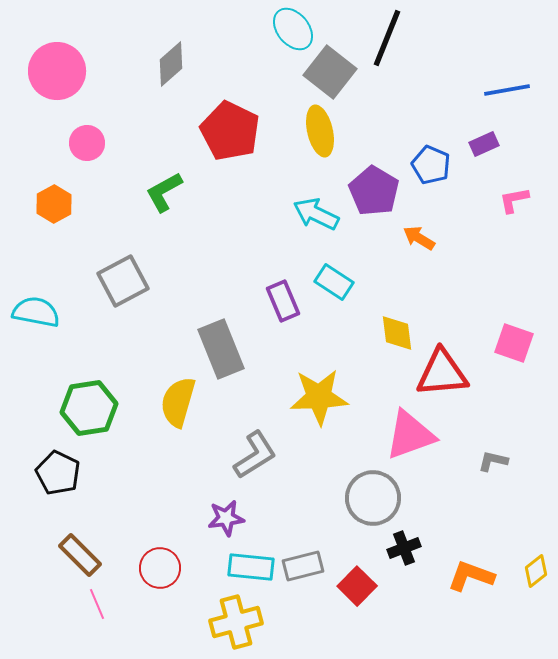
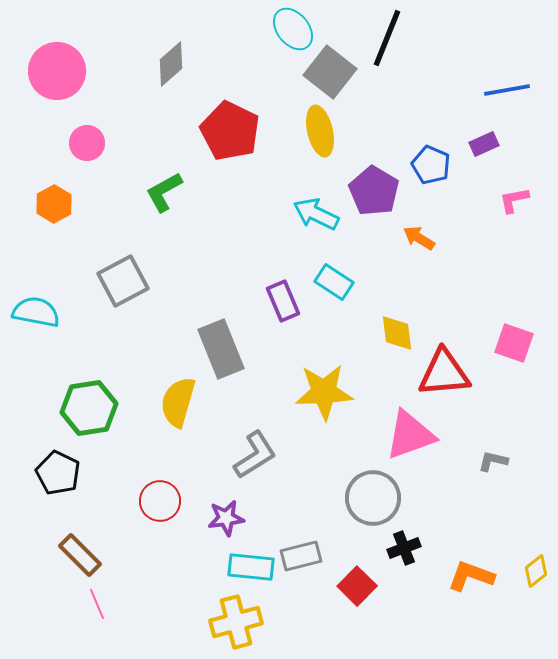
red triangle at (442, 373): moved 2 px right
yellow star at (319, 397): moved 5 px right, 5 px up
gray rectangle at (303, 566): moved 2 px left, 10 px up
red circle at (160, 568): moved 67 px up
